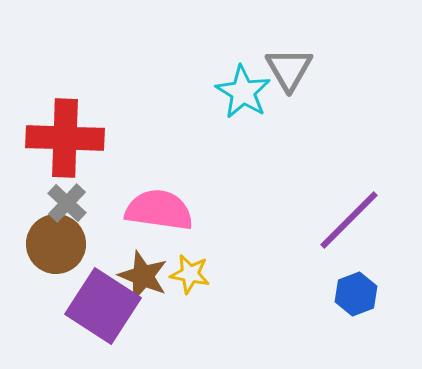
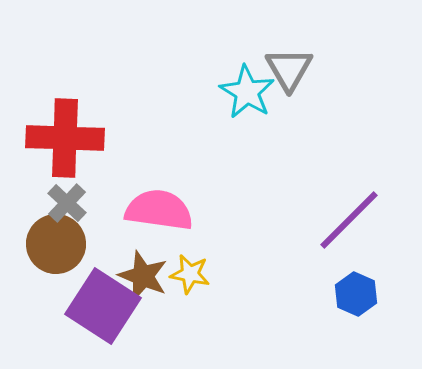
cyan star: moved 4 px right
blue hexagon: rotated 15 degrees counterclockwise
